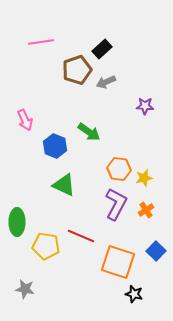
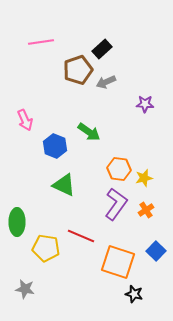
brown pentagon: moved 1 px right
purple star: moved 2 px up
purple L-shape: rotated 8 degrees clockwise
yellow pentagon: moved 2 px down
